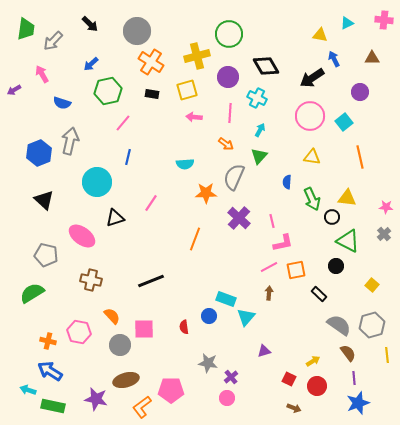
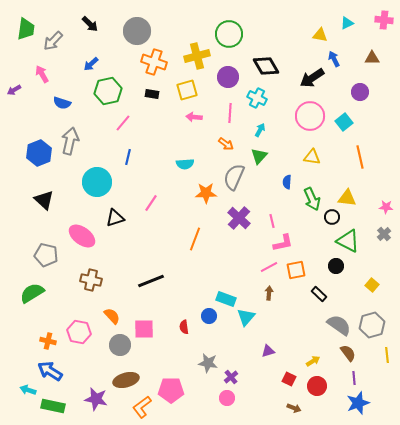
orange cross at (151, 62): moved 3 px right; rotated 15 degrees counterclockwise
purple triangle at (264, 351): moved 4 px right
